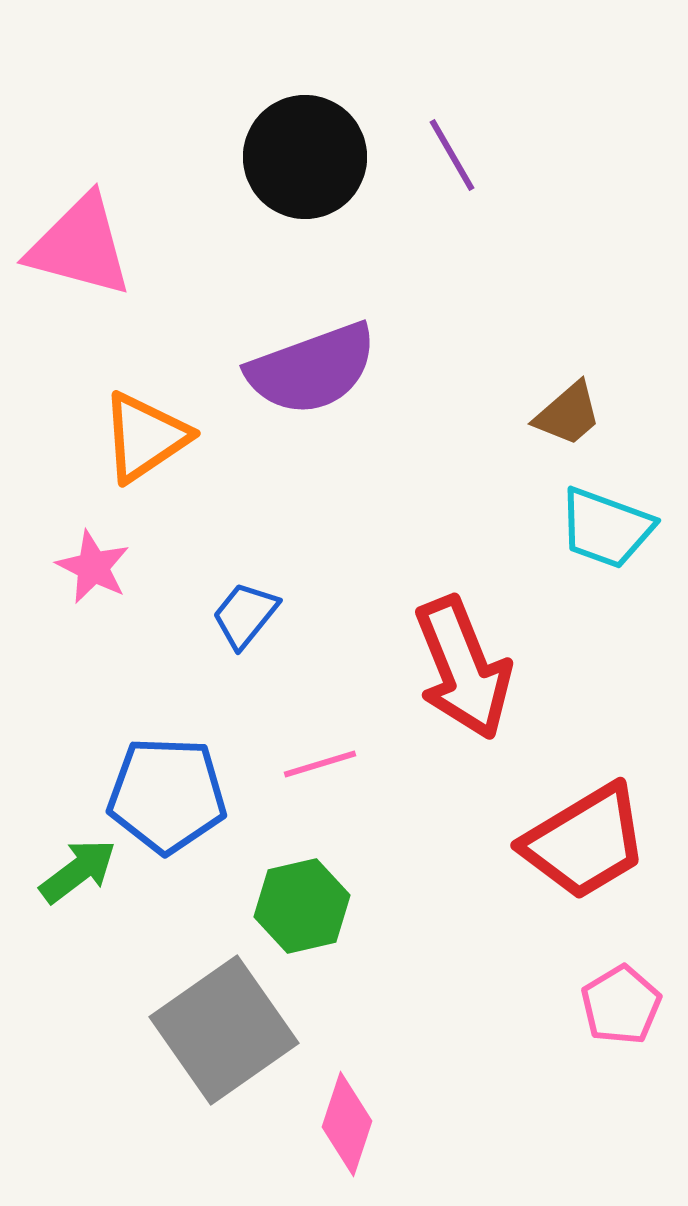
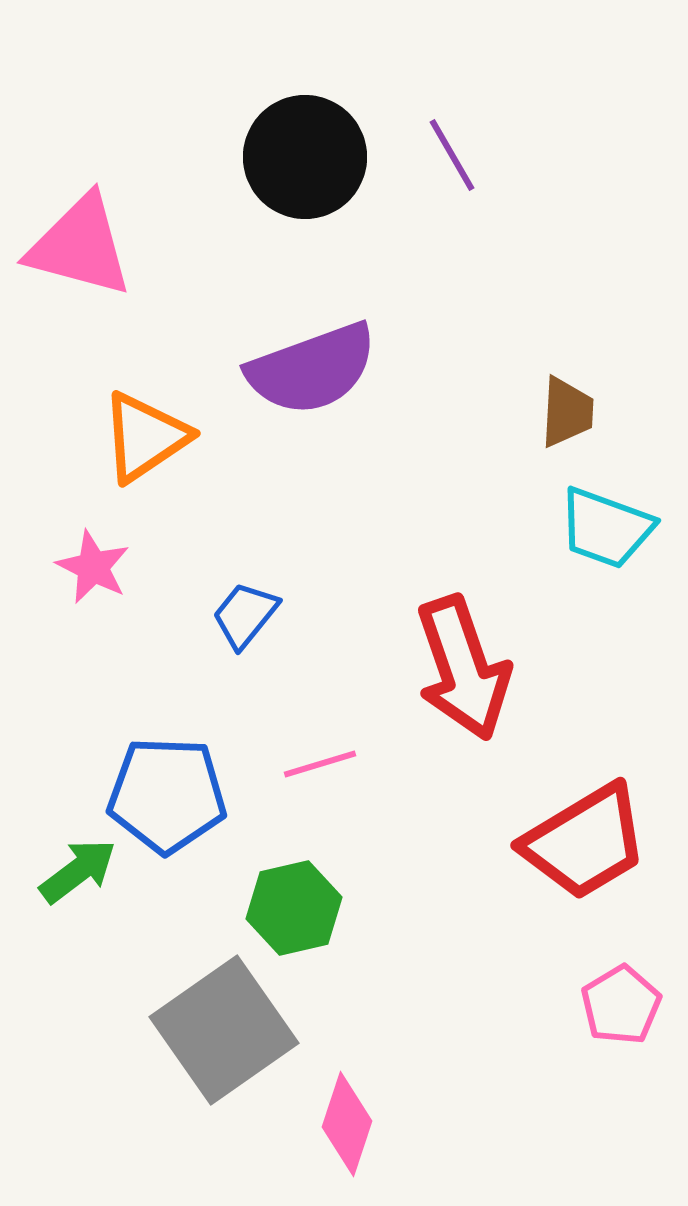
brown trapezoid: moved 1 px left, 2 px up; rotated 46 degrees counterclockwise
red arrow: rotated 3 degrees clockwise
green hexagon: moved 8 px left, 2 px down
